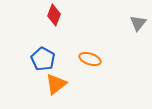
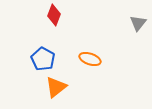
orange triangle: moved 3 px down
